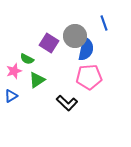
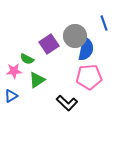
purple square: moved 1 px down; rotated 24 degrees clockwise
pink star: rotated 14 degrees clockwise
